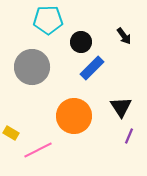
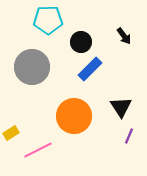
blue rectangle: moved 2 px left, 1 px down
yellow rectangle: rotated 63 degrees counterclockwise
